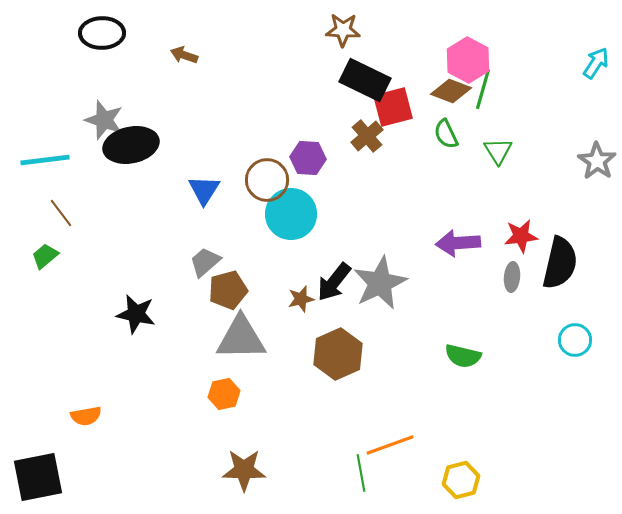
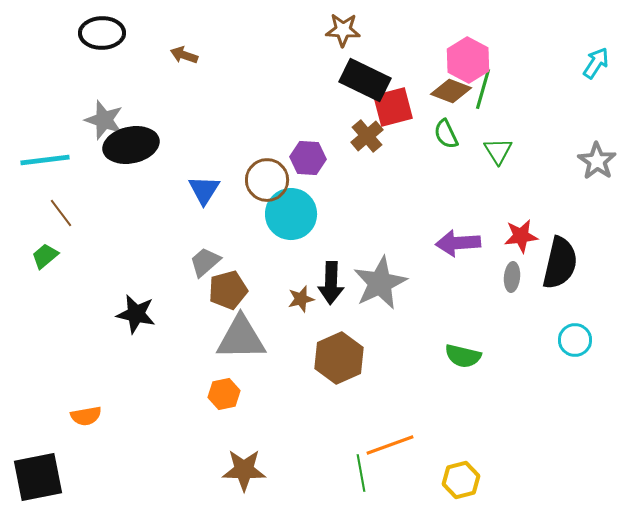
black arrow at (334, 282): moved 3 px left, 1 px down; rotated 36 degrees counterclockwise
brown hexagon at (338, 354): moved 1 px right, 4 px down
